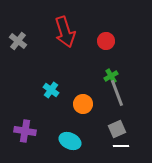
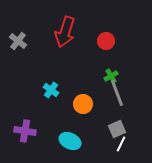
red arrow: rotated 36 degrees clockwise
white line: moved 2 px up; rotated 63 degrees counterclockwise
